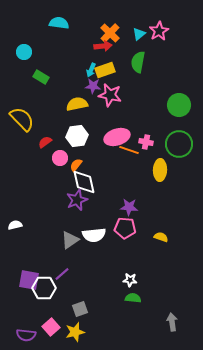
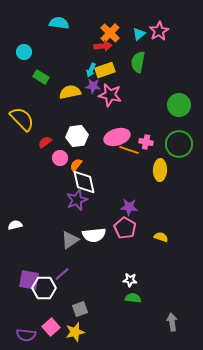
yellow semicircle at (77, 104): moved 7 px left, 12 px up
pink pentagon at (125, 228): rotated 25 degrees clockwise
